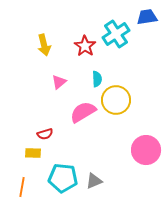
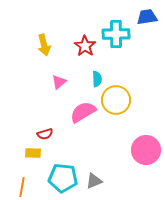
cyan cross: rotated 32 degrees clockwise
